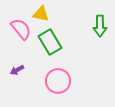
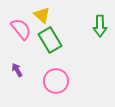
yellow triangle: moved 1 px right, 1 px down; rotated 30 degrees clockwise
green rectangle: moved 2 px up
purple arrow: rotated 88 degrees clockwise
pink circle: moved 2 px left
